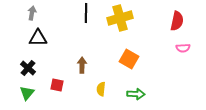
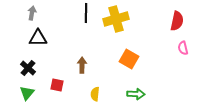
yellow cross: moved 4 px left, 1 px down
pink semicircle: rotated 80 degrees clockwise
yellow semicircle: moved 6 px left, 5 px down
